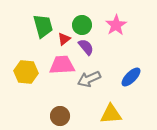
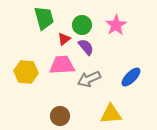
green trapezoid: moved 1 px right, 8 px up
